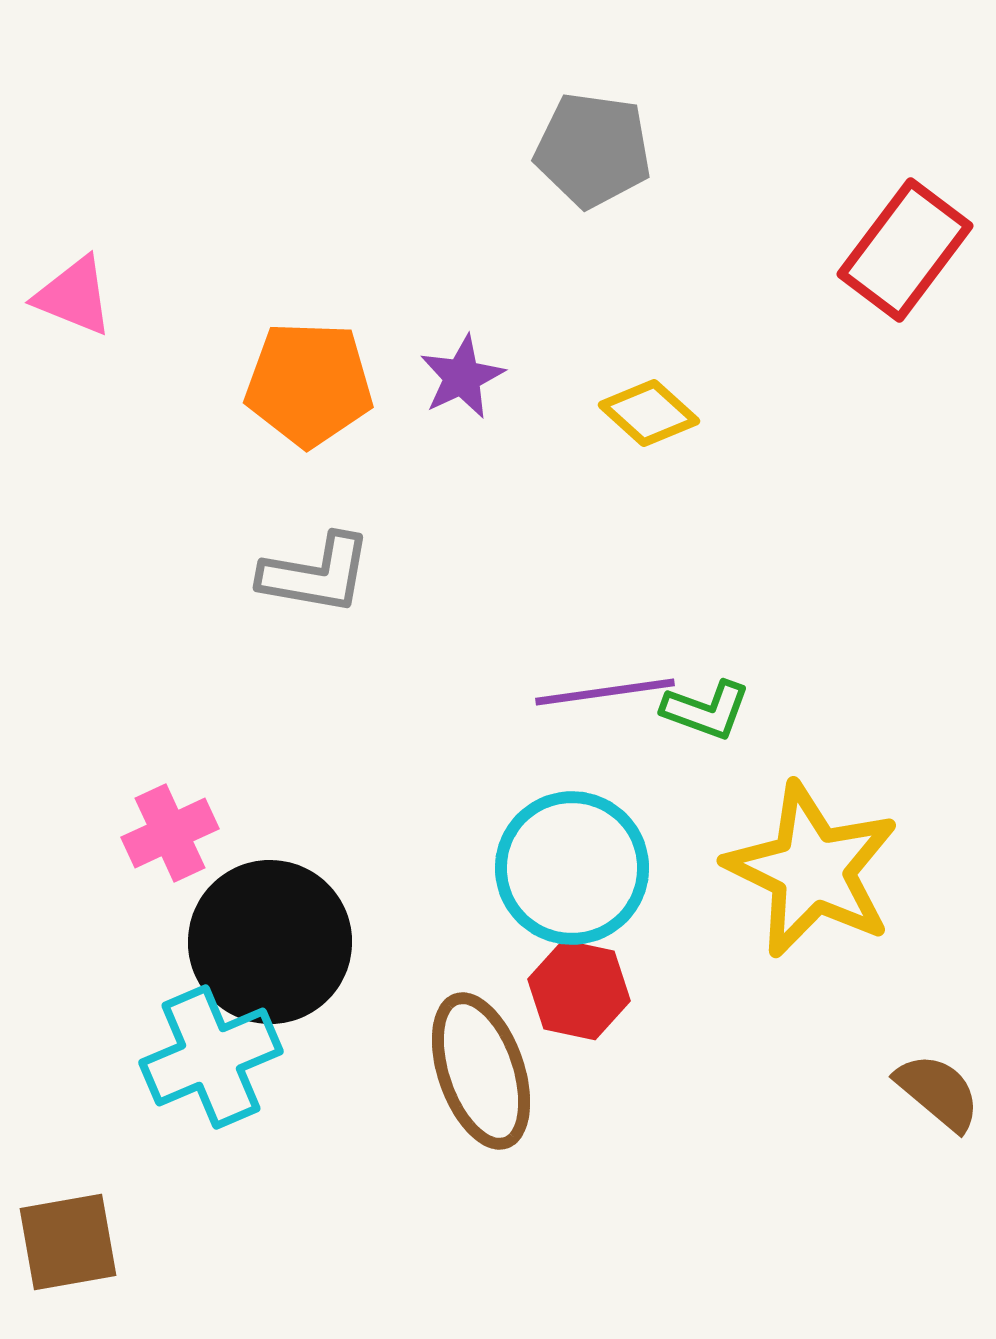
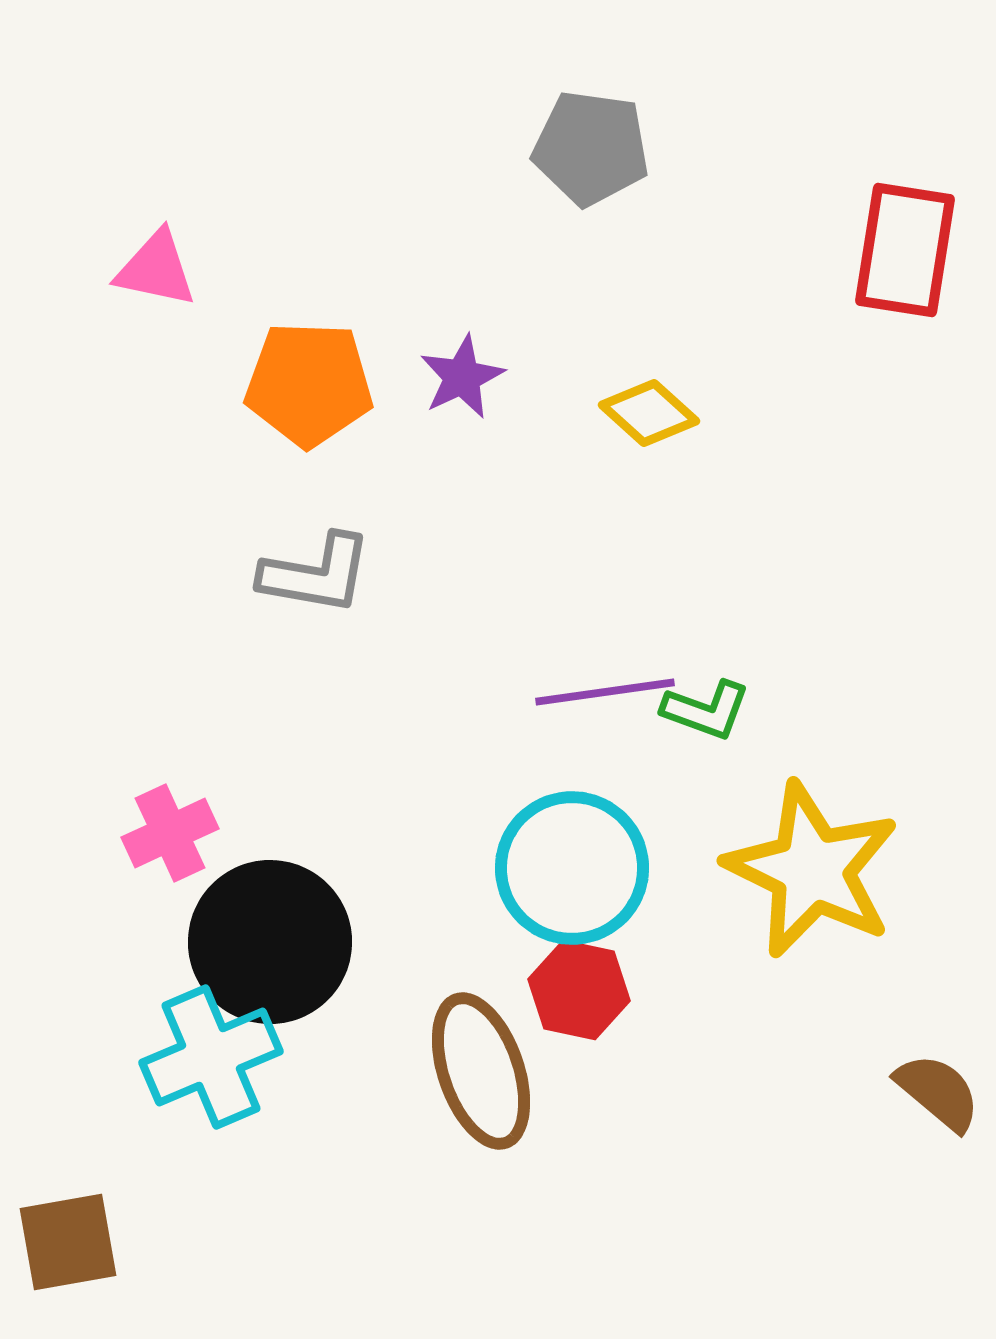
gray pentagon: moved 2 px left, 2 px up
red rectangle: rotated 28 degrees counterclockwise
pink triangle: moved 82 px right, 27 px up; rotated 10 degrees counterclockwise
